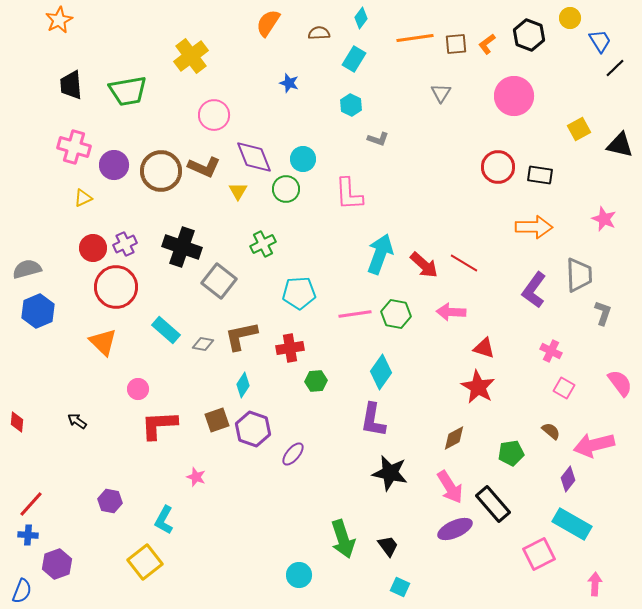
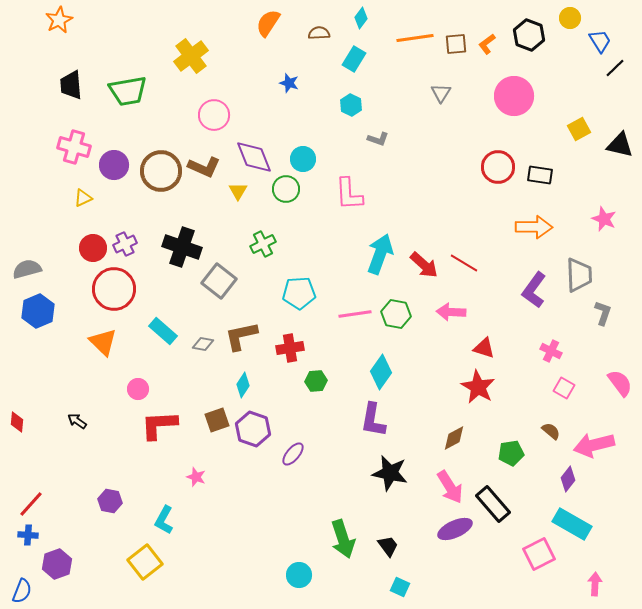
red circle at (116, 287): moved 2 px left, 2 px down
cyan rectangle at (166, 330): moved 3 px left, 1 px down
